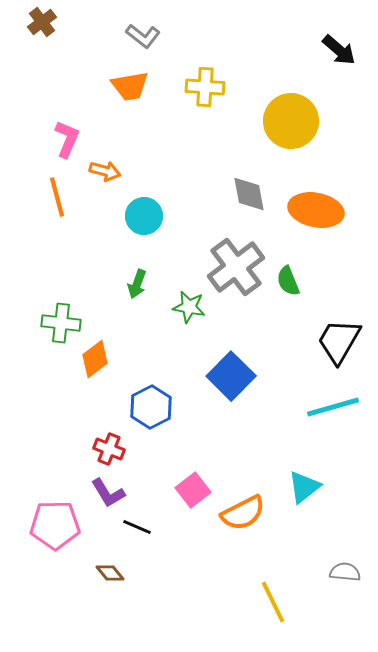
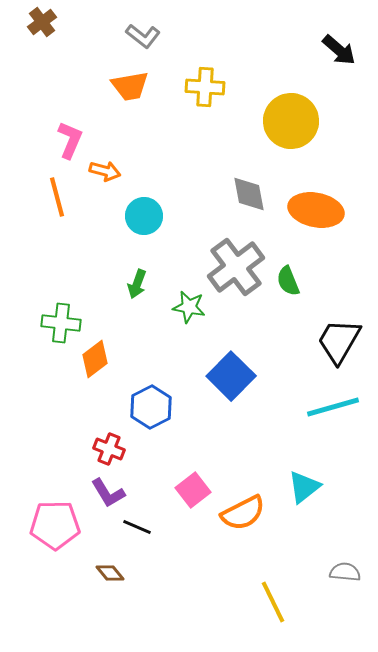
pink L-shape: moved 3 px right, 1 px down
